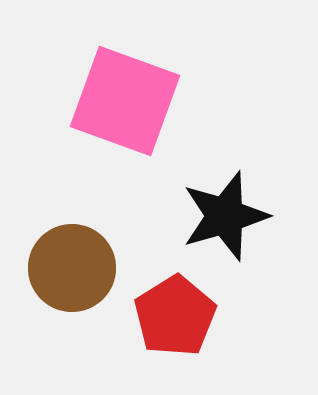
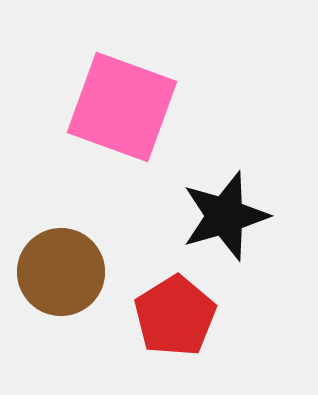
pink square: moved 3 px left, 6 px down
brown circle: moved 11 px left, 4 px down
